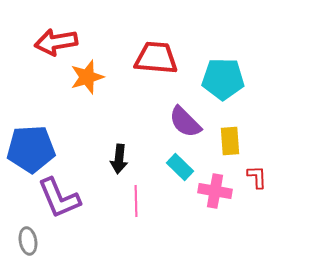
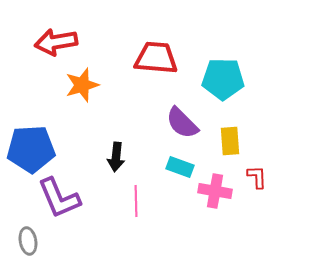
orange star: moved 5 px left, 8 px down
purple semicircle: moved 3 px left, 1 px down
black arrow: moved 3 px left, 2 px up
cyan rectangle: rotated 24 degrees counterclockwise
